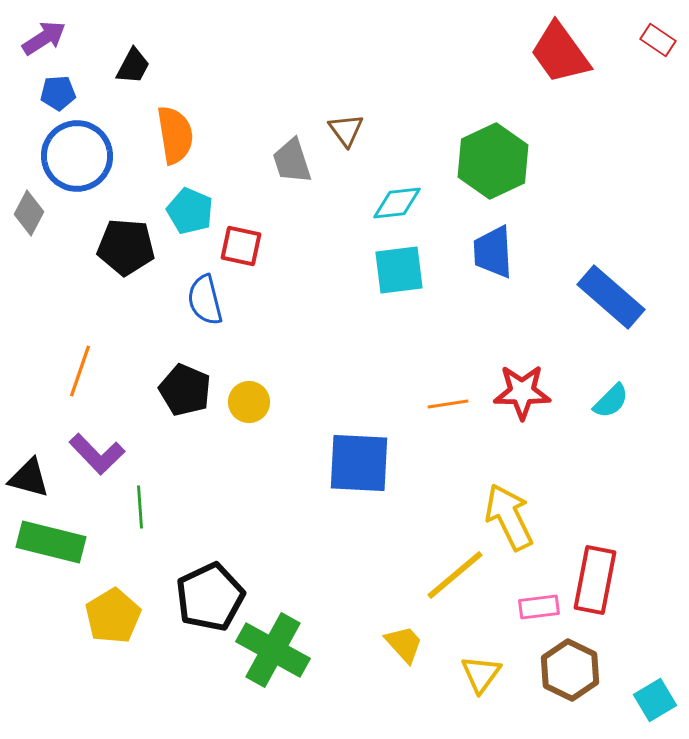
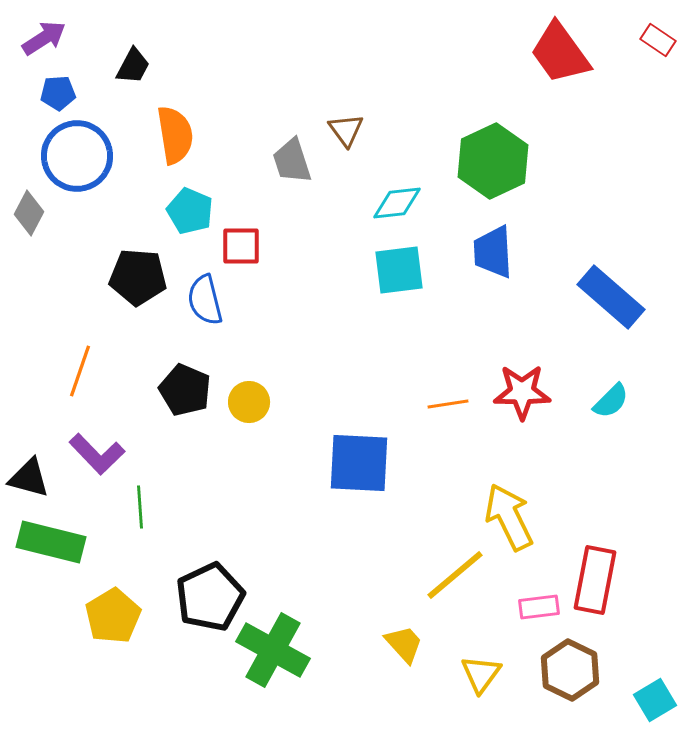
red square at (241, 246): rotated 12 degrees counterclockwise
black pentagon at (126, 247): moved 12 px right, 30 px down
